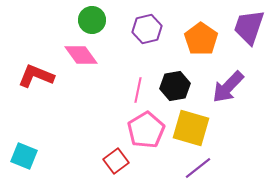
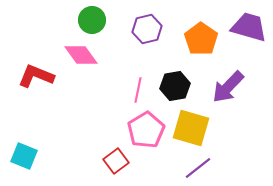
purple trapezoid: rotated 87 degrees clockwise
